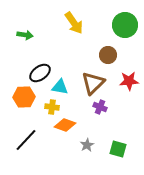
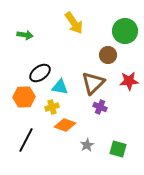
green circle: moved 6 px down
yellow cross: rotated 24 degrees counterclockwise
black line: rotated 15 degrees counterclockwise
